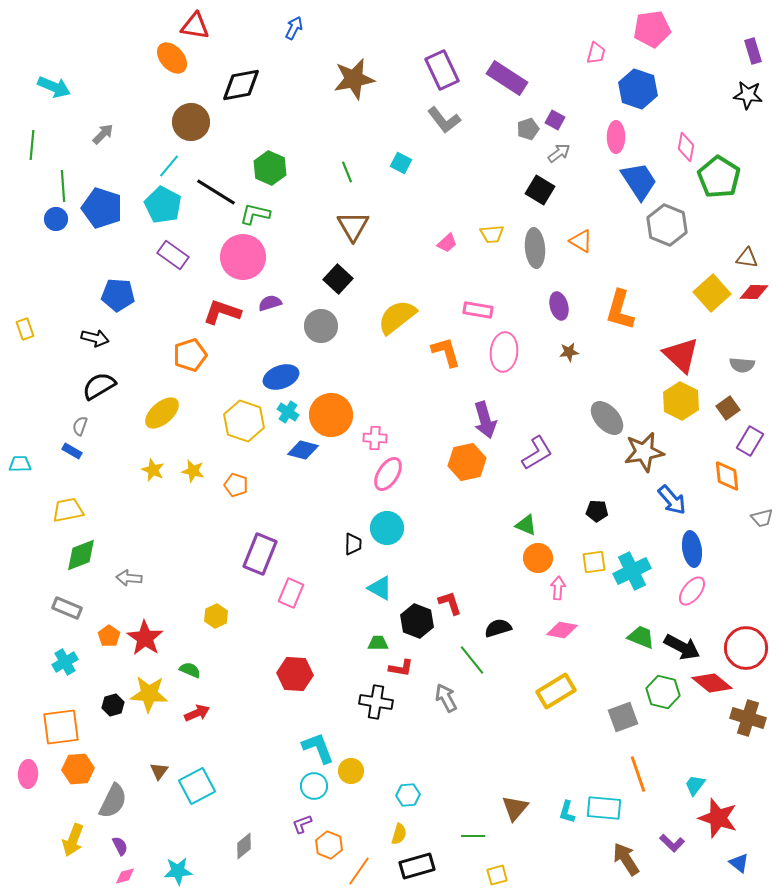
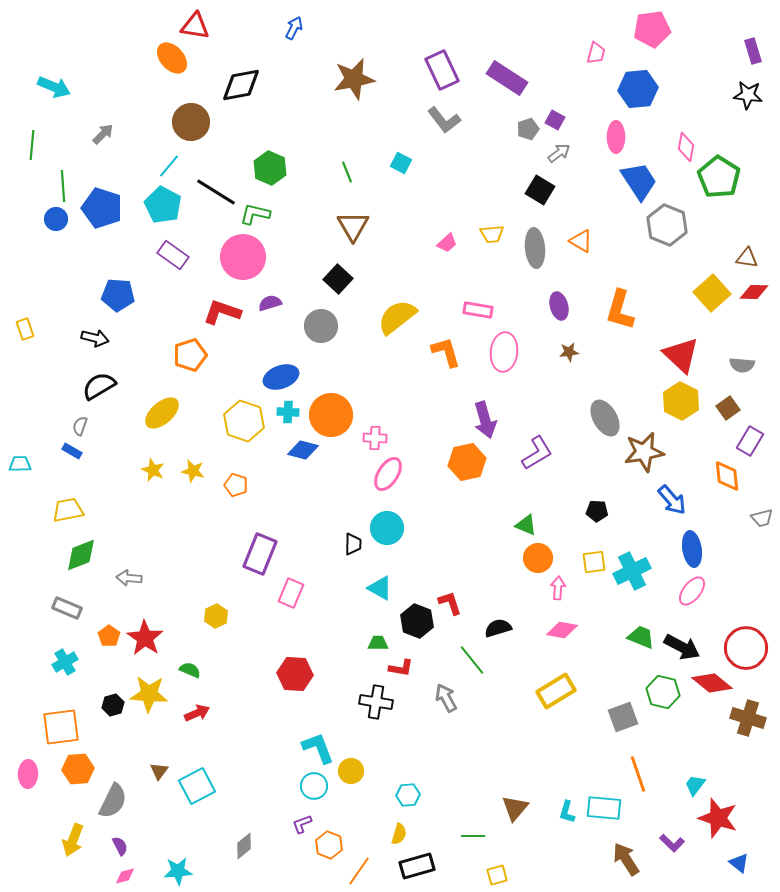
blue hexagon at (638, 89): rotated 24 degrees counterclockwise
cyan cross at (288, 412): rotated 30 degrees counterclockwise
gray ellipse at (607, 418): moved 2 px left; rotated 12 degrees clockwise
